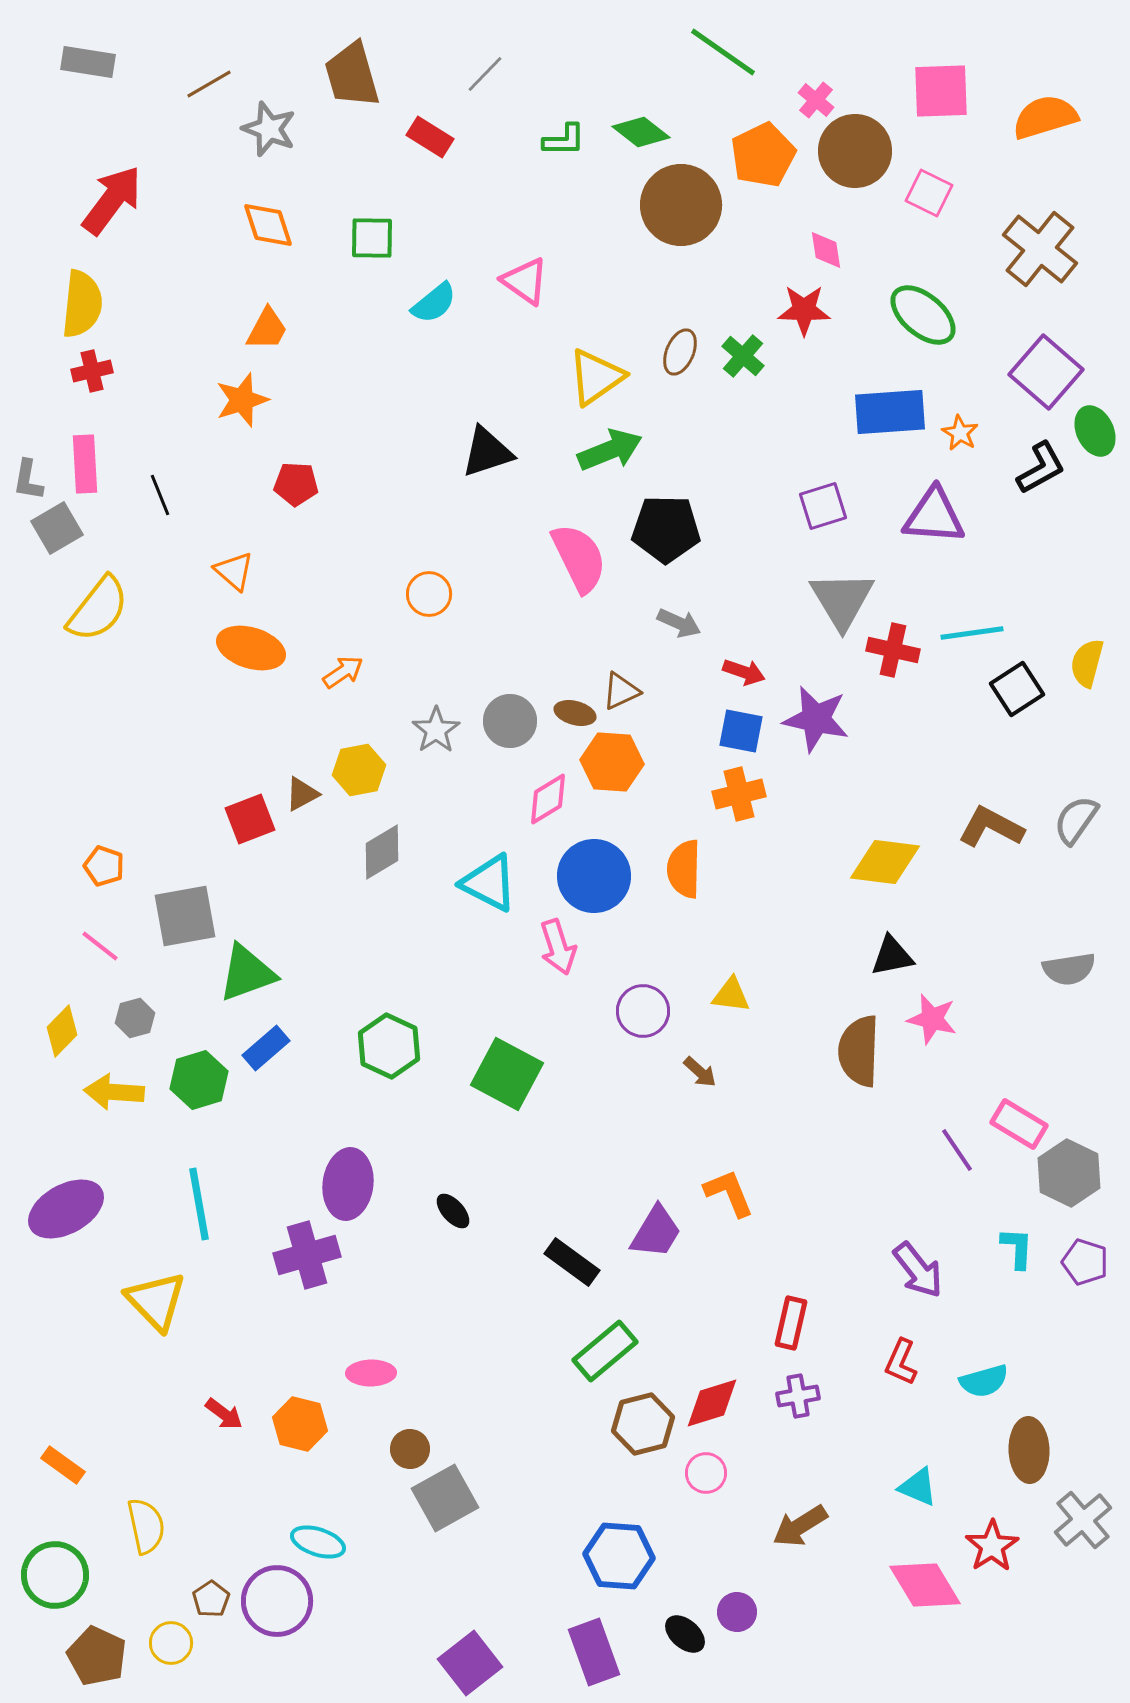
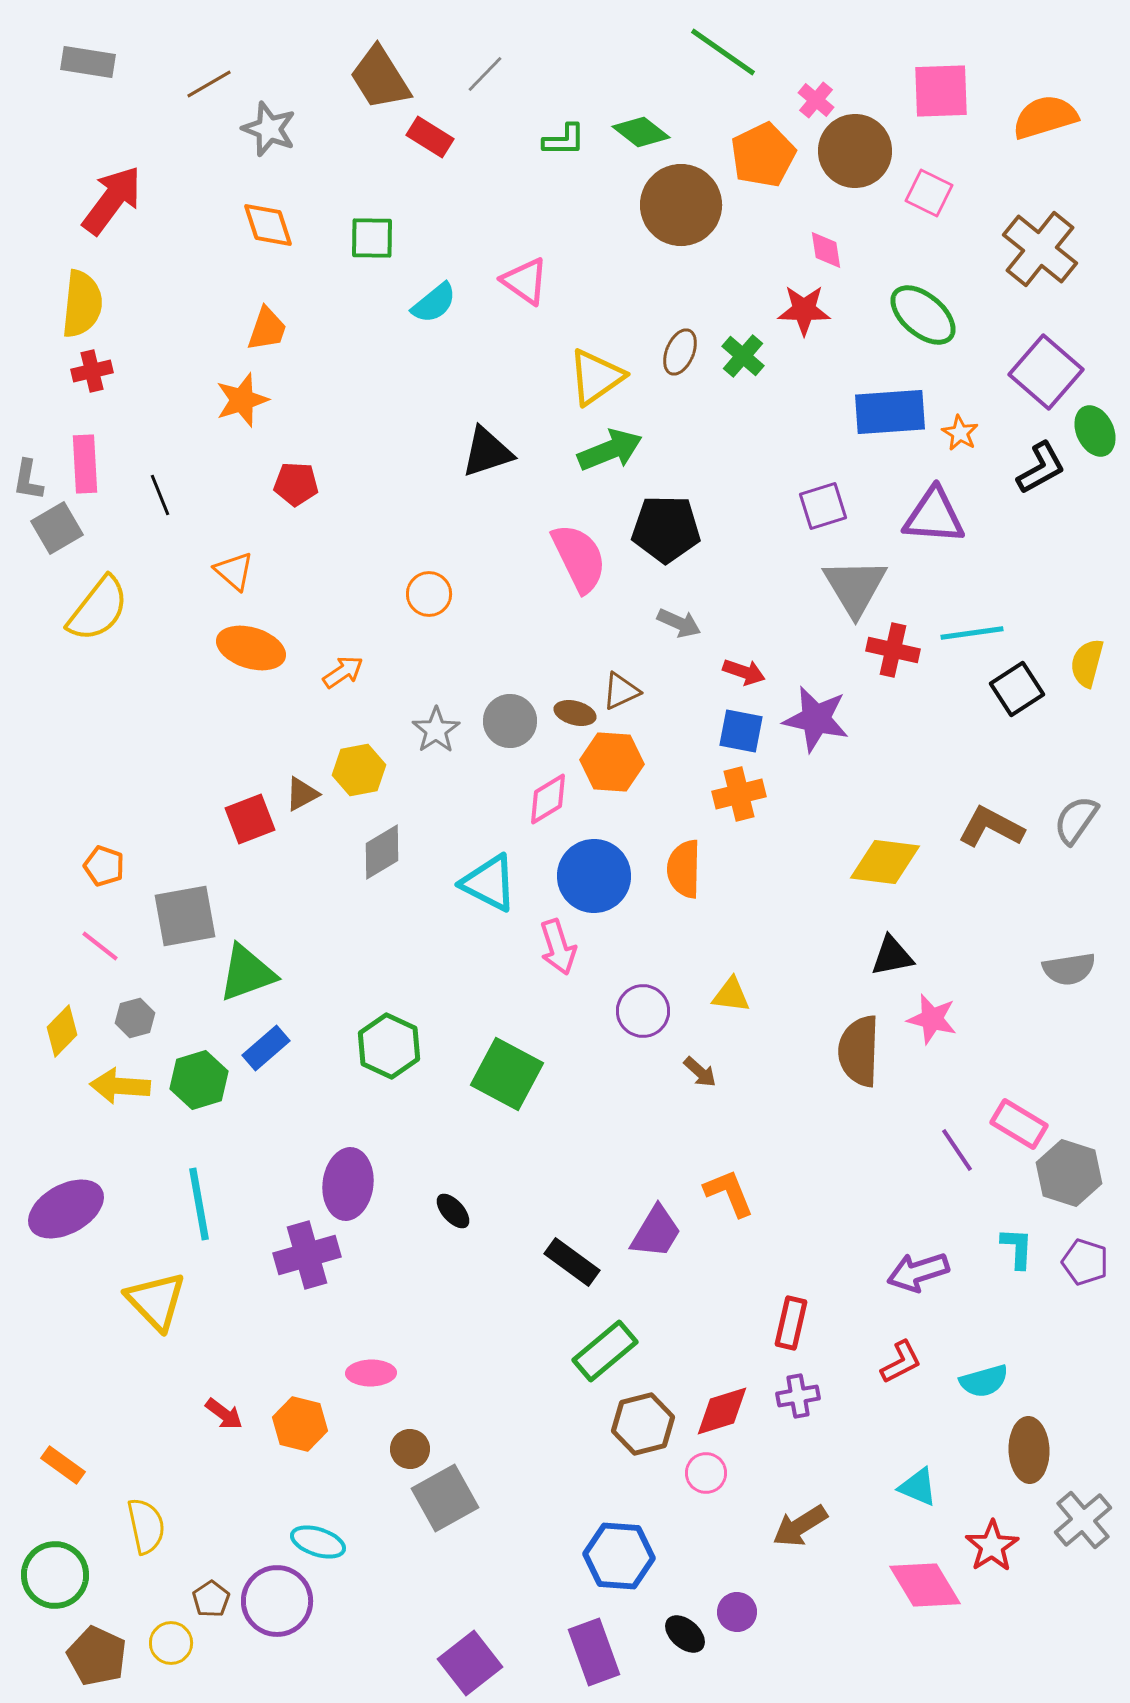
brown trapezoid at (352, 75): moved 28 px right, 3 px down; rotated 16 degrees counterclockwise
orange trapezoid at (267, 329): rotated 9 degrees counterclockwise
gray triangle at (842, 600): moved 13 px right, 13 px up
yellow arrow at (114, 1092): moved 6 px right, 6 px up
gray hexagon at (1069, 1173): rotated 8 degrees counterclockwise
purple arrow at (918, 1270): moved 2 px down; rotated 110 degrees clockwise
red L-shape at (901, 1362): rotated 141 degrees counterclockwise
red diamond at (712, 1403): moved 10 px right, 8 px down
